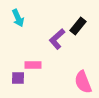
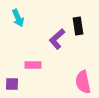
black rectangle: rotated 48 degrees counterclockwise
purple square: moved 6 px left, 6 px down
pink semicircle: rotated 10 degrees clockwise
